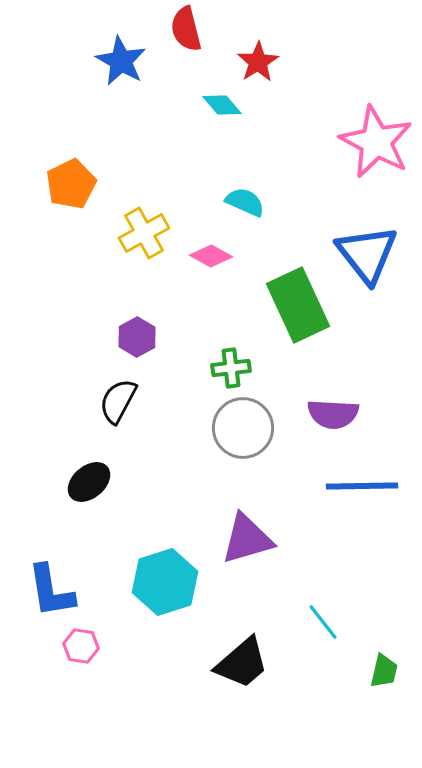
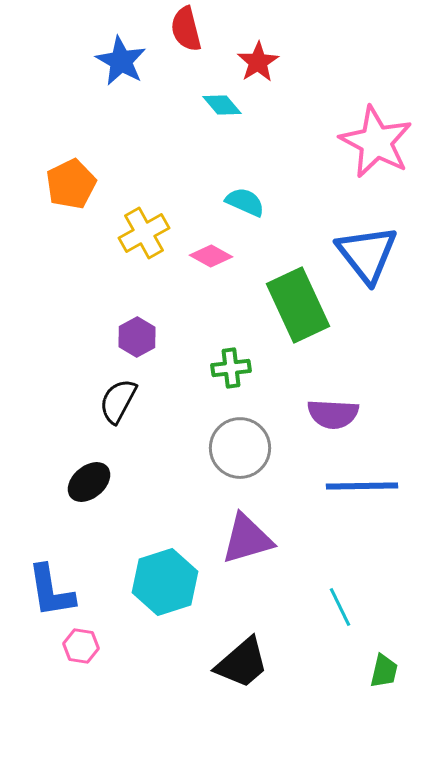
gray circle: moved 3 px left, 20 px down
cyan line: moved 17 px right, 15 px up; rotated 12 degrees clockwise
